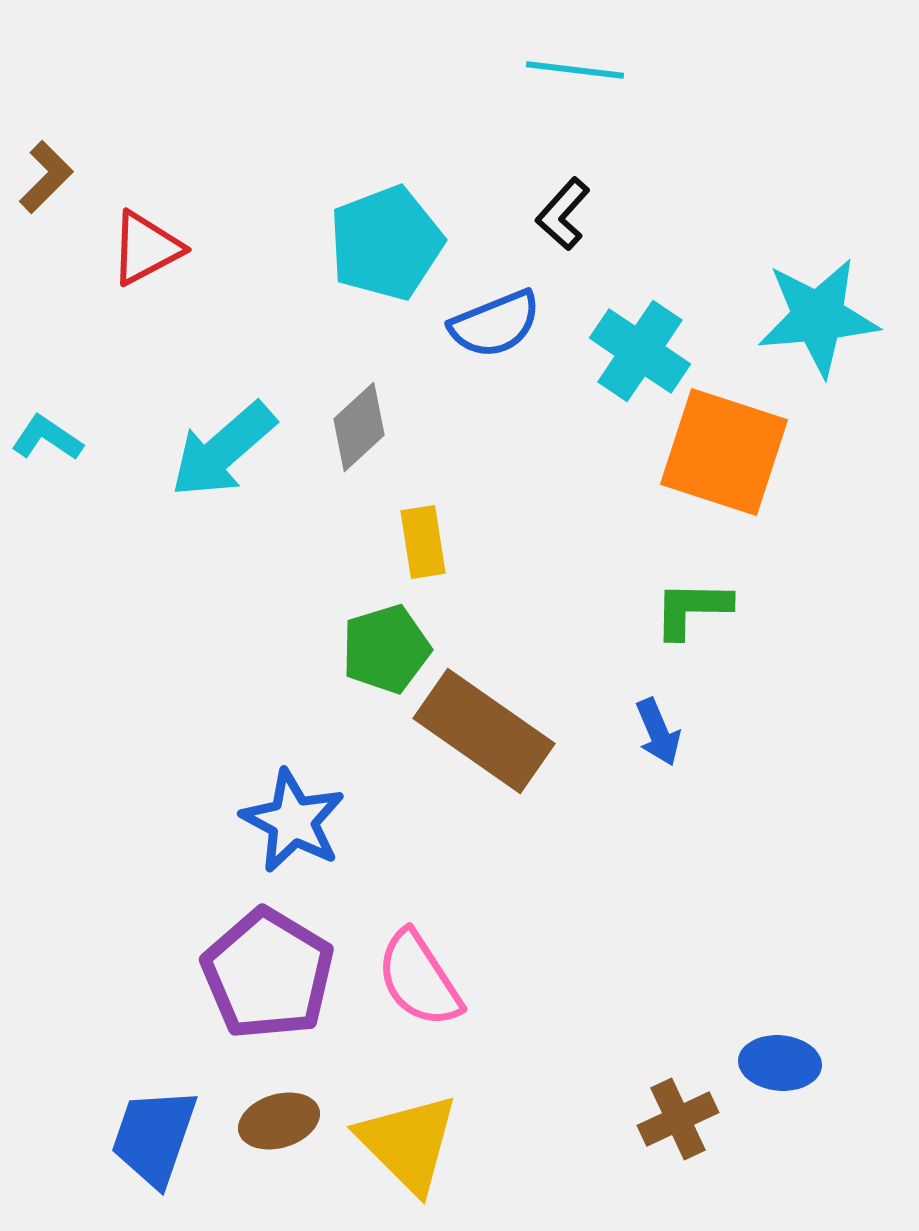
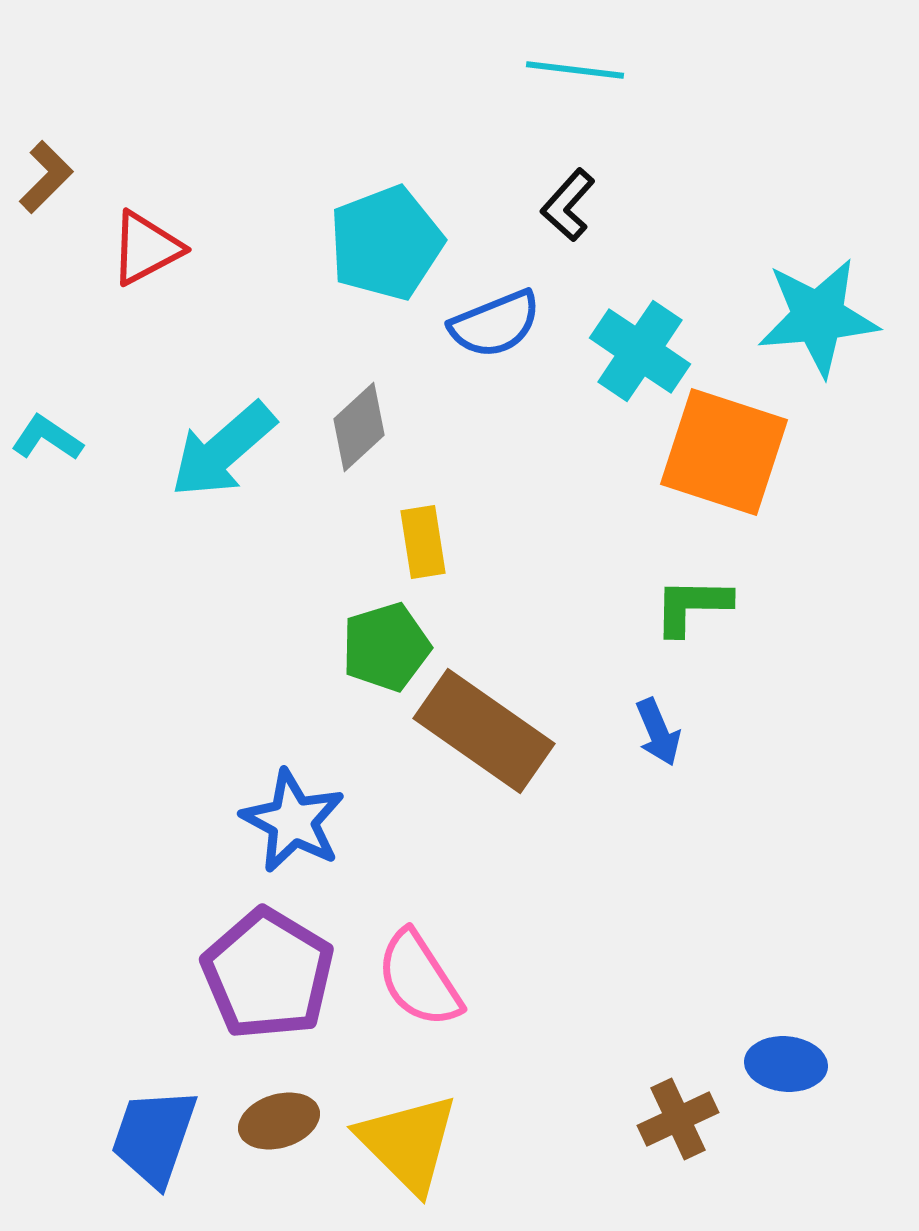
black L-shape: moved 5 px right, 9 px up
green L-shape: moved 3 px up
green pentagon: moved 2 px up
blue ellipse: moved 6 px right, 1 px down
